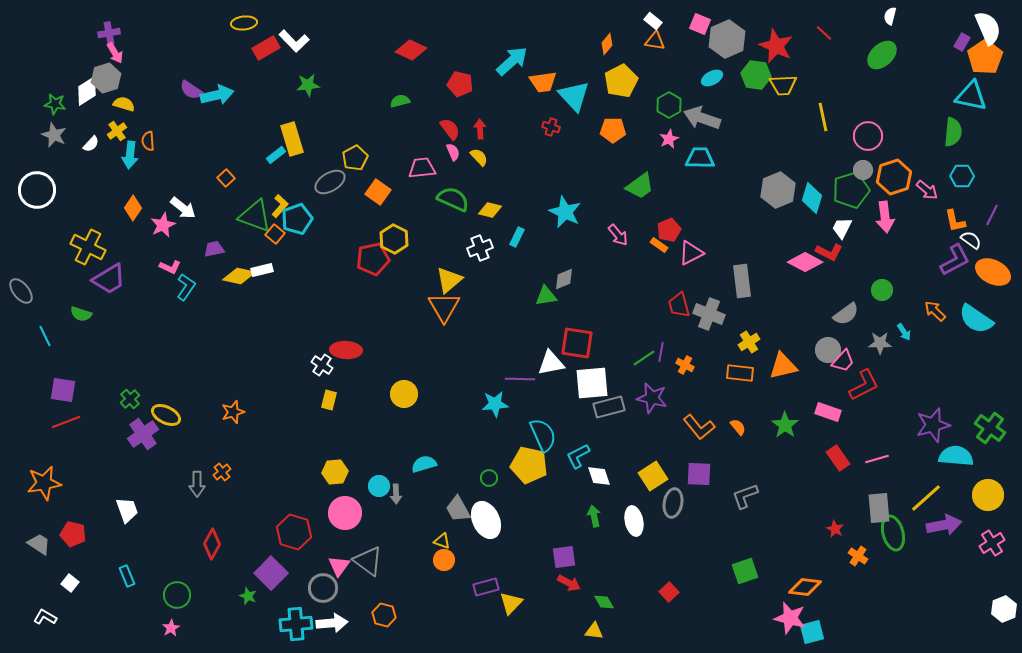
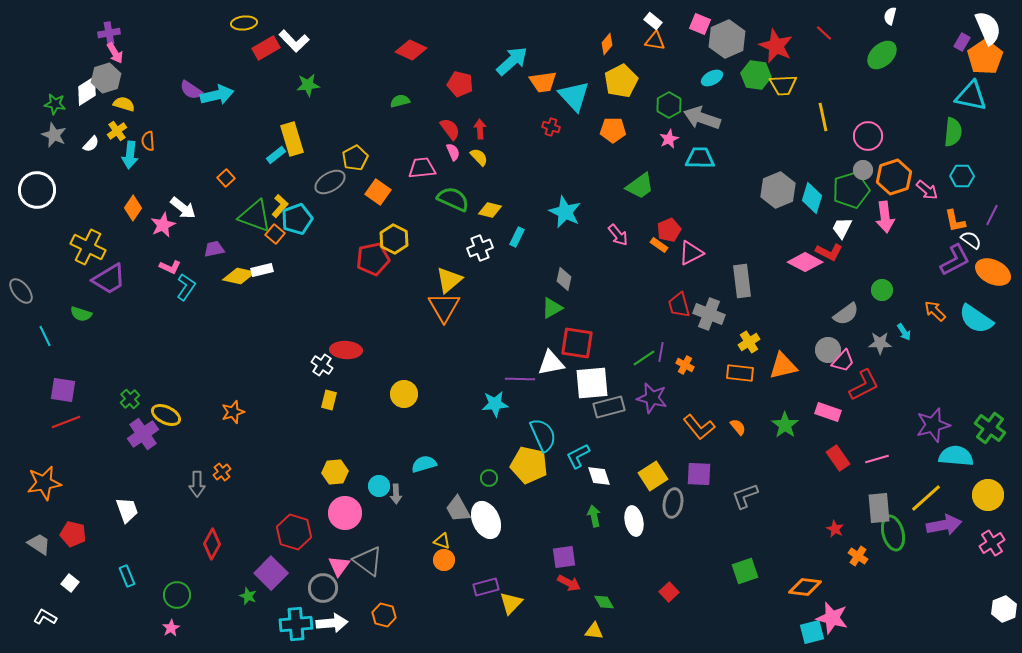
gray diamond at (564, 279): rotated 55 degrees counterclockwise
green triangle at (546, 296): moved 6 px right, 12 px down; rotated 20 degrees counterclockwise
pink star at (790, 618): moved 42 px right
